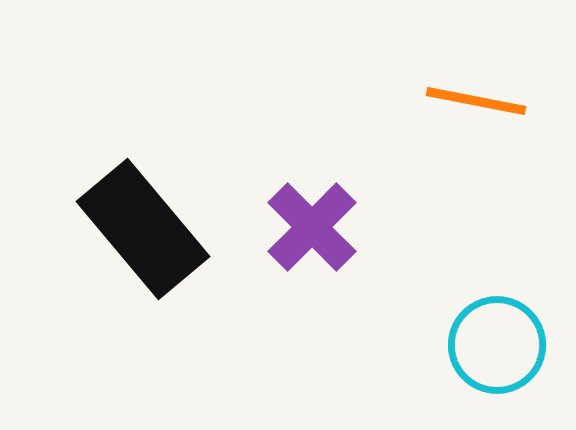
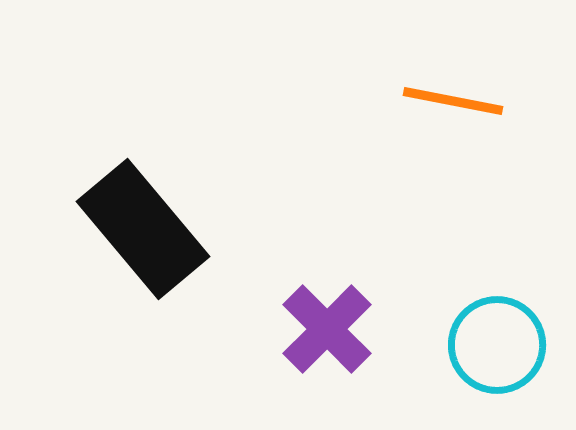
orange line: moved 23 px left
purple cross: moved 15 px right, 102 px down
